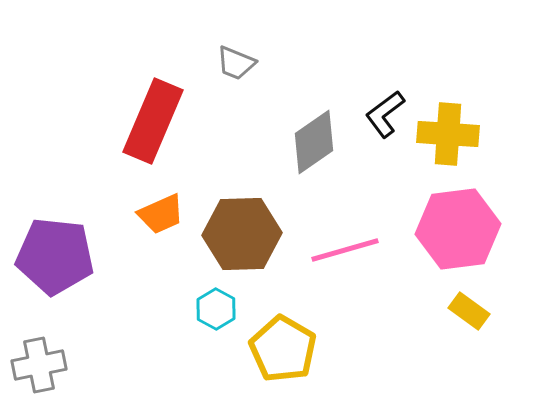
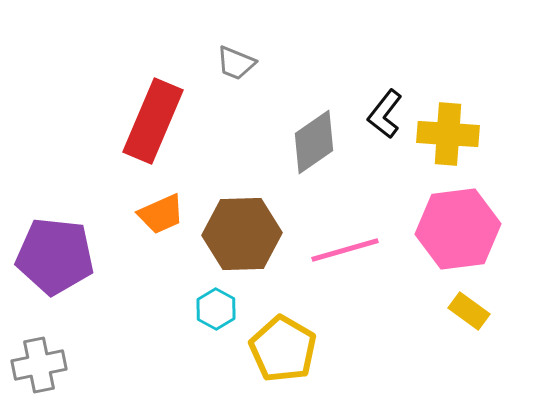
black L-shape: rotated 15 degrees counterclockwise
